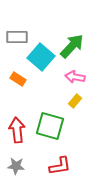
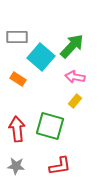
red arrow: moved 1 px up
